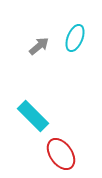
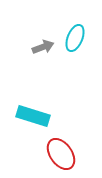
gray arrow: moved 4 px right, 1 px down; rotated 20 degrees clockwise
cyan rectangle: rotated 28 degrees counterclockwise
